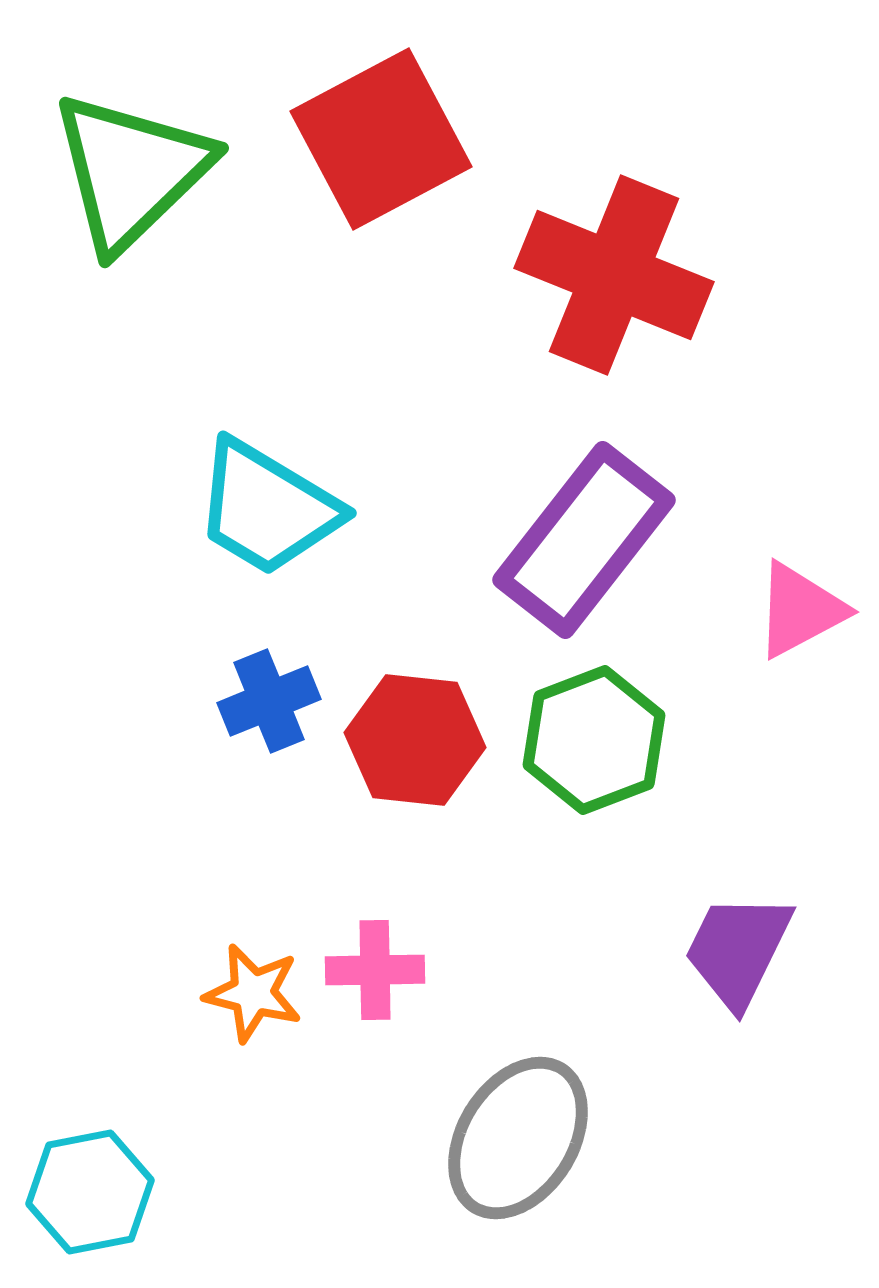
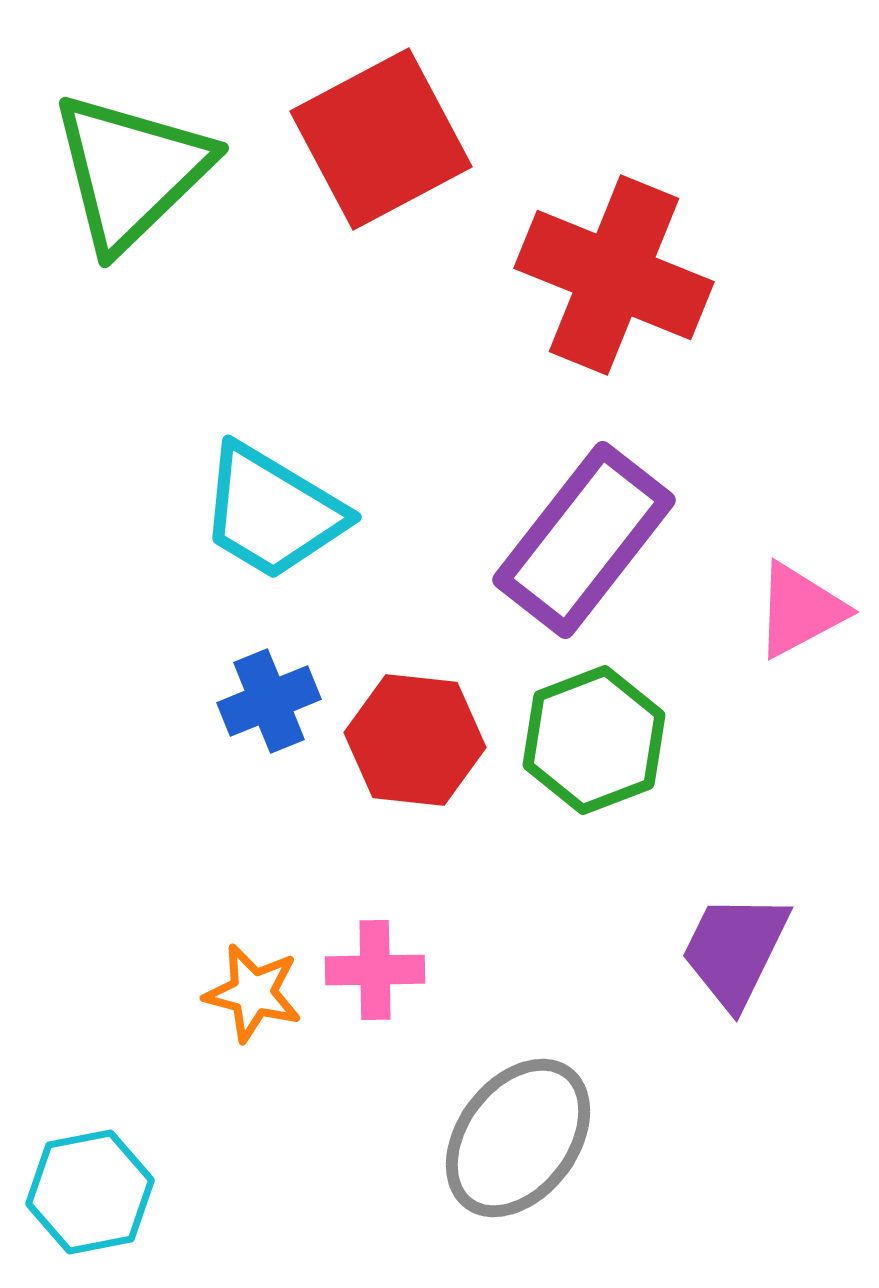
cyan trapezoid: moved 5 px right, 4 px down
purple trapezoid: moved 3 px left
gray ellipse: rotated 5 degrees clockwise
